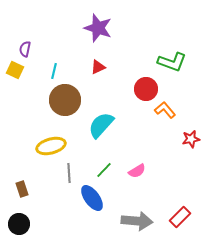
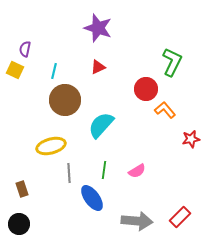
green L-shape: rotated 84 degrees counterclockwise
green line: rotated 36 degrees counterclockwise
